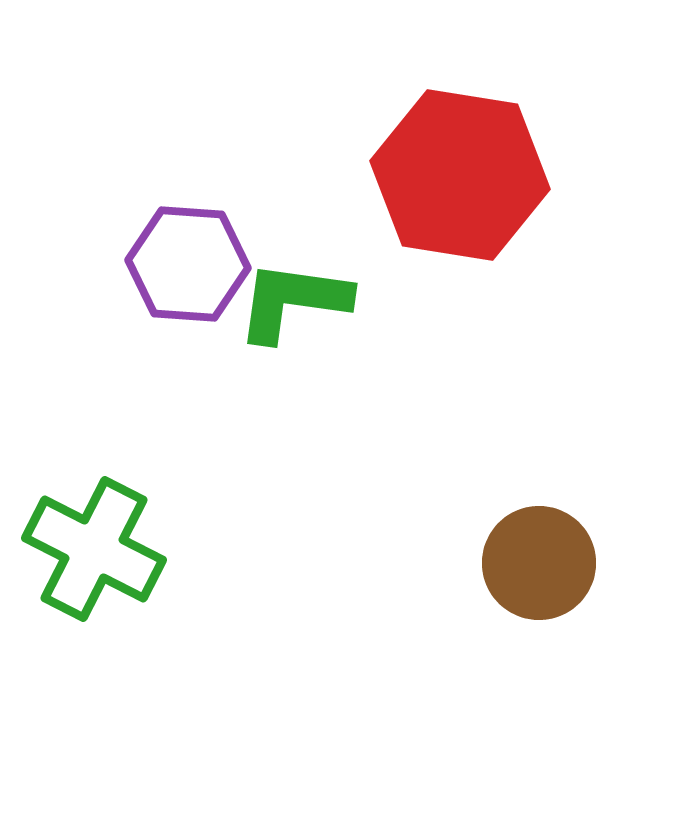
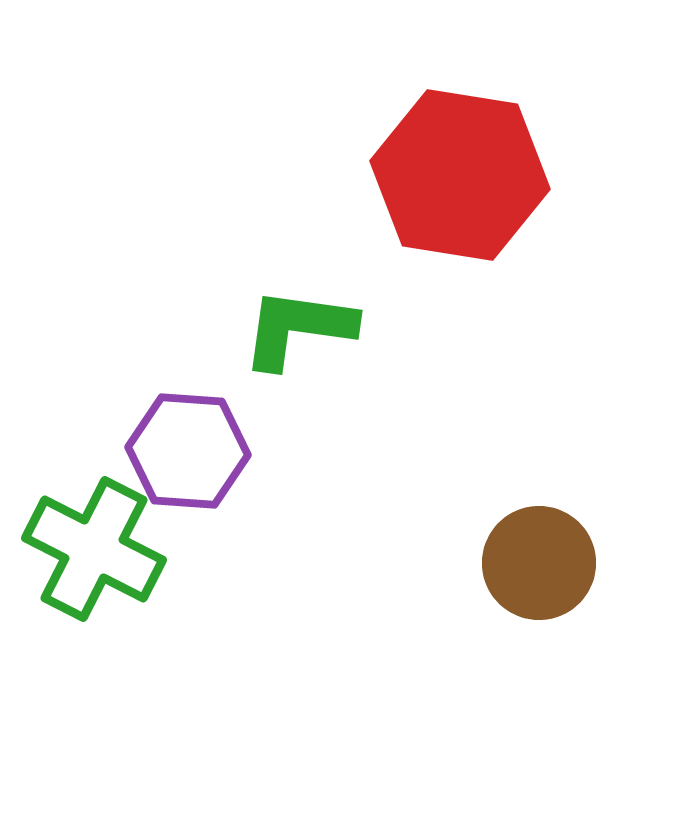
purple hexagon: moved 187 px down
green L-shape: moved 5 px right, 27 px down
